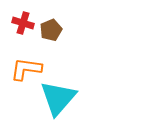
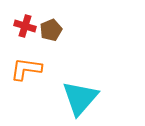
red cross: moved 2 px right, 3 px down
cyan triangle: moved 22 px right
